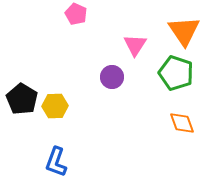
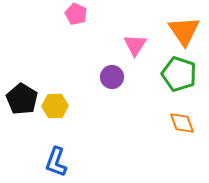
green pentagon: moved 3 px right, 1 px down
